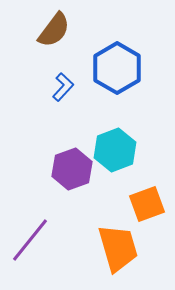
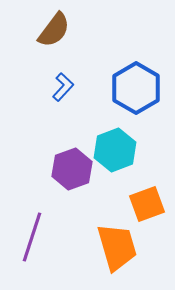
blue hexagon: moved 19 px right, 20 px down
purple line: moved 2 px right, 3 px up; rotated 21 degrees counterclockwise
orange trapezoid: moved 1 px left, 1 px up
